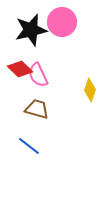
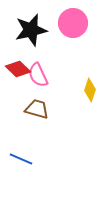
pink circle: moved 11 px right, 1 px down
red diamond: moved 2 px left
blue line: moved 8 px left, 13 px down; rotated 15 degrees counterclockwise
